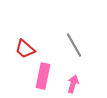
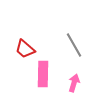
pink rectangle: moved 2 px up; rotated 10 degrees counterclockwise
pink arrow: moved 1 px right, 1 px up
